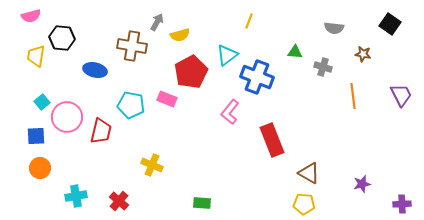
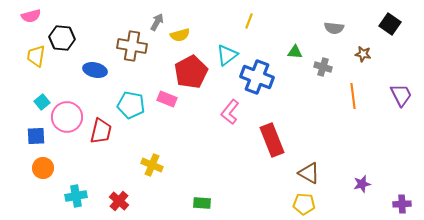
orange circle: moved 3 px right
